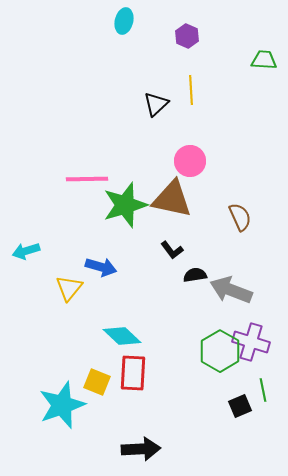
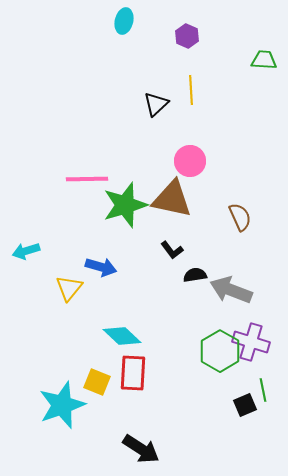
black square: moved 5 px right, 1 px up
black arrow: rotated 36 degrees clockwise
